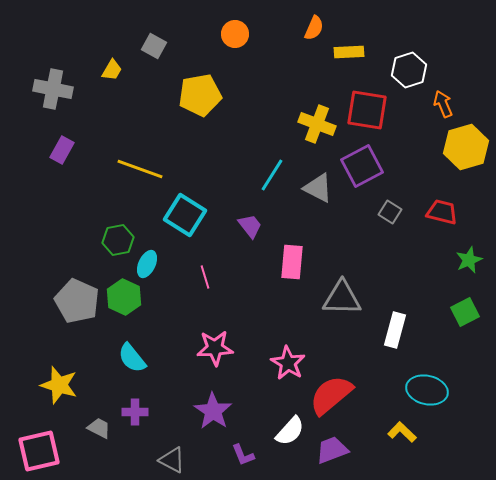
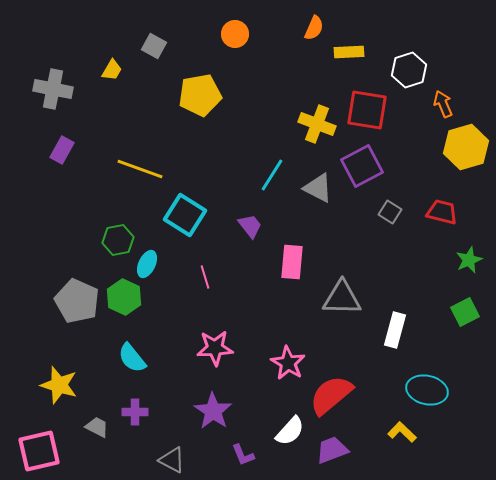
gray trapezoid at (99, 428): moved 2 px left, 1 px up
